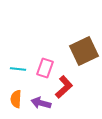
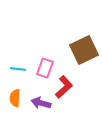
brown square: moved 1 px up
orange semicircle: moved 1 px left, 1 px up
